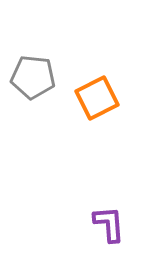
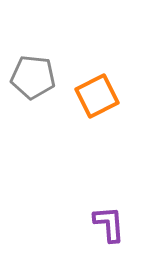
orange square: moved 2 px up
